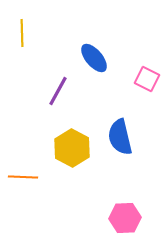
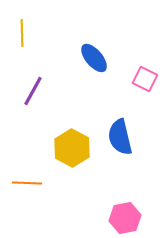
pink square: moved 2 px left
purple line: moved 25 px left
orange line: moved 4 px right, 6 px down
pink hexagon: rotated 8 degrees counterclockwise
